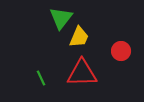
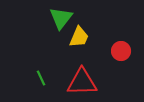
red triangle: moved 9 px down
